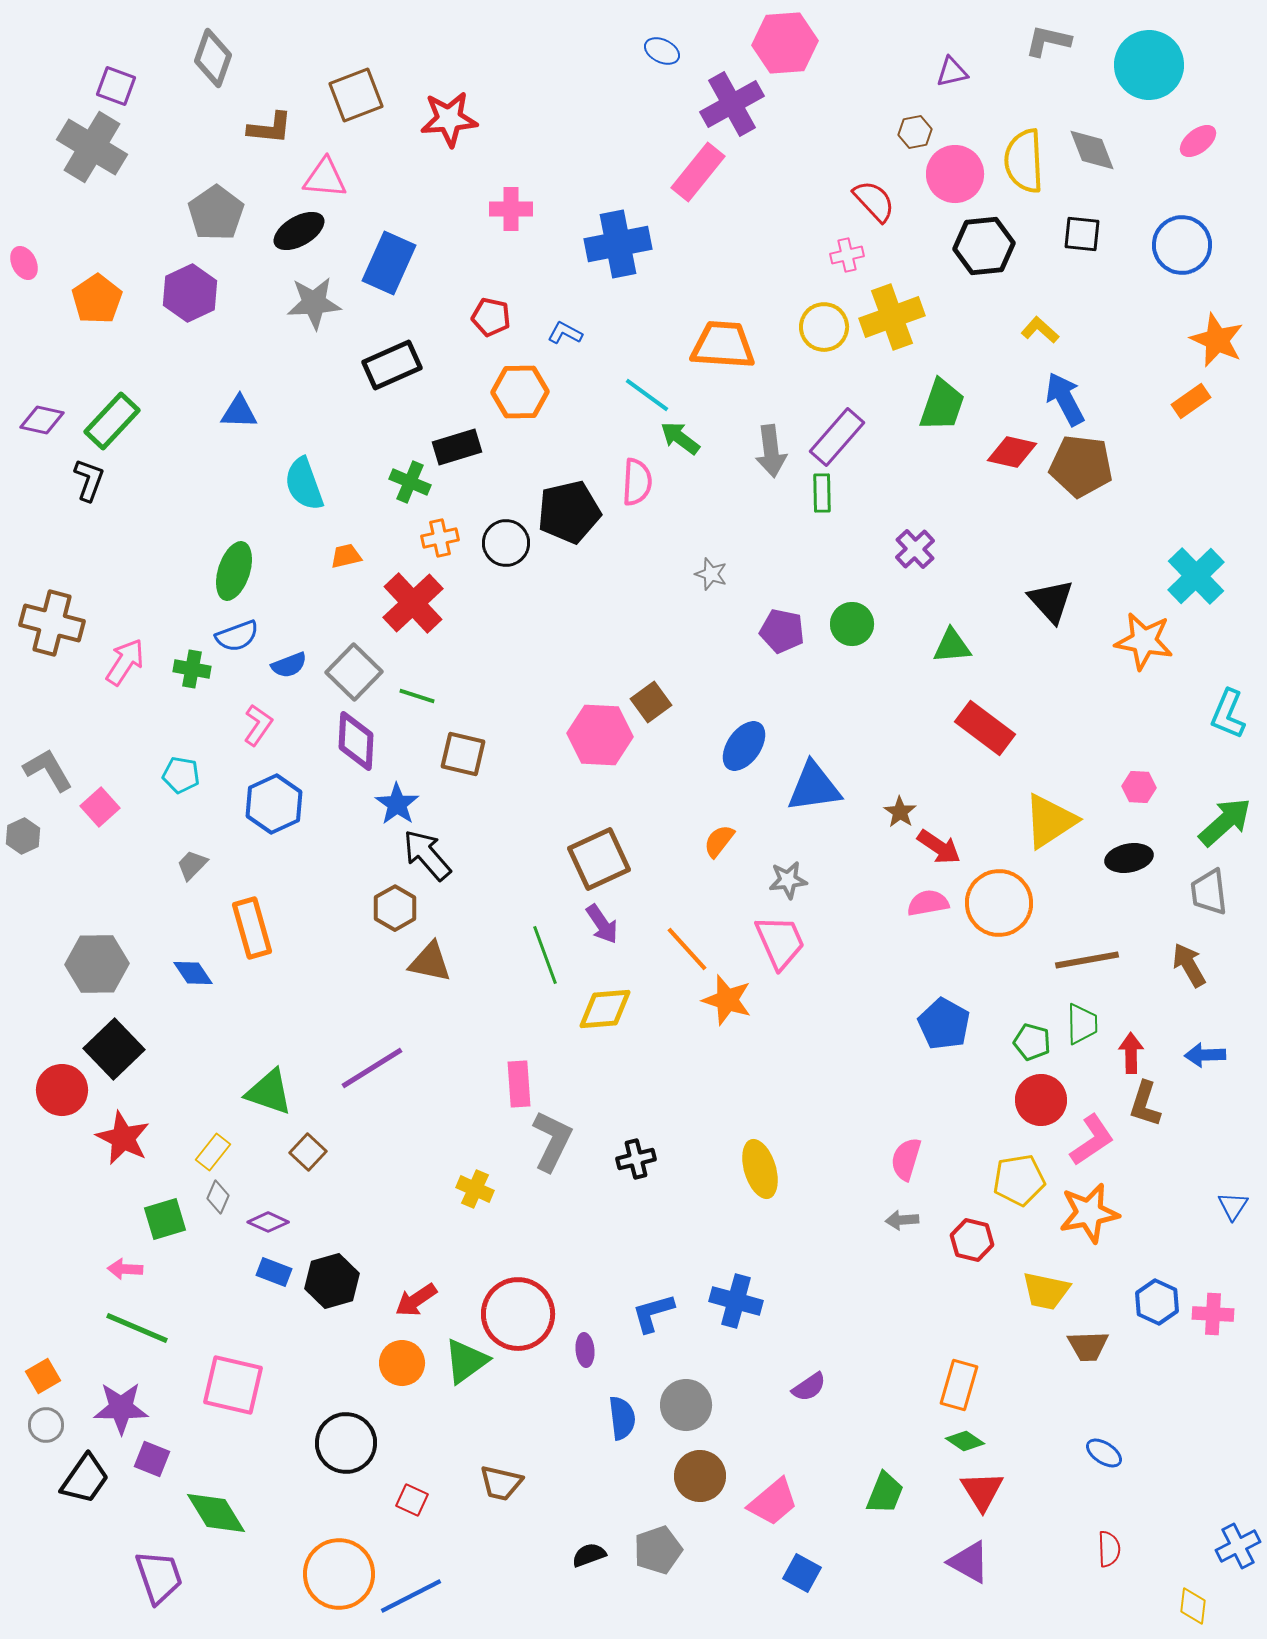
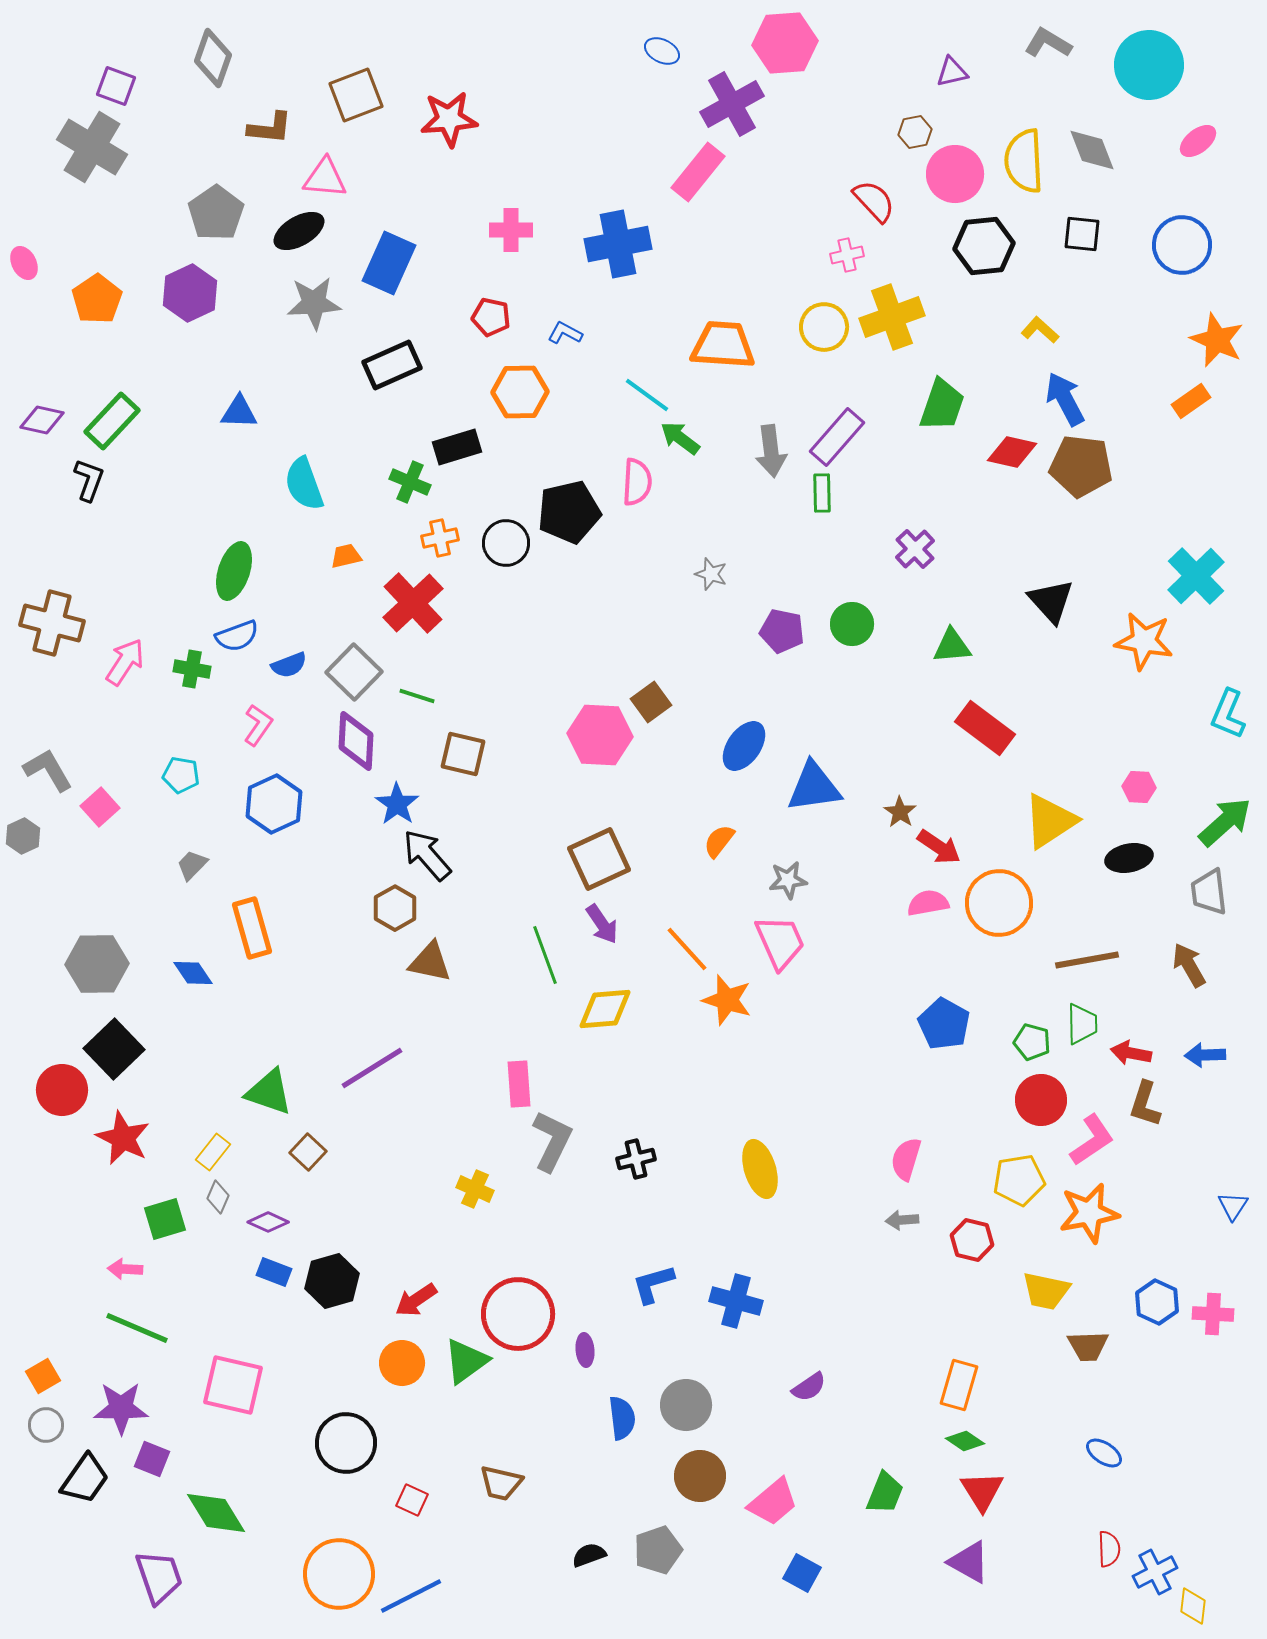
gray L-shape at (1048, 41): moved 2 px down; rotated 18 degrees clockwise
pink cross at (511, 209): moved 21 px down
red arrow at (1131, 1053): rotated 78 degrees counterclockwise
blue L-shape at (653, 1313): moved 29 px up
blue cross at (1238, 1546): moved 83 px left, 26 px down
